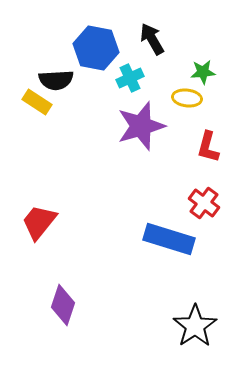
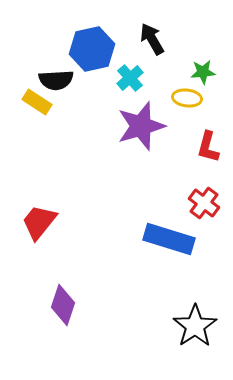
blue hexagon: moved 4 px left, 1 px down; rotated 24 degrees counterclockwise
cyan cross: rotated 16 degrees counterclockwise
